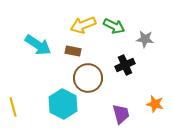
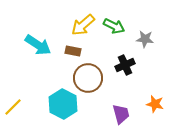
yellow arrow: rotated 20 degrees counterclockwise
yellow line: rotated 60 degrees clockwise
